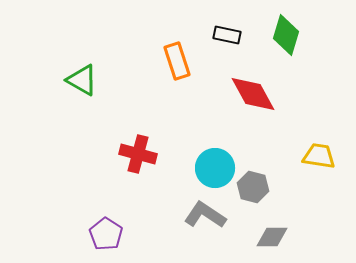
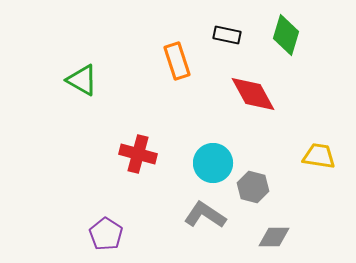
cyan circle: moved 2 px left, 5 px up
gray diamond: moved 2 px right
